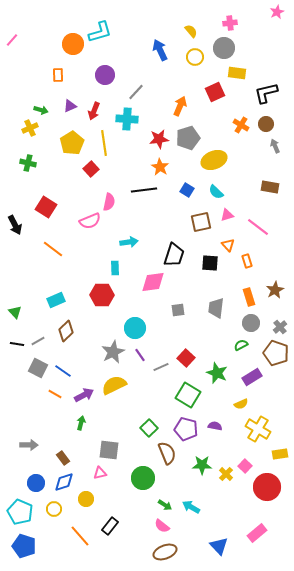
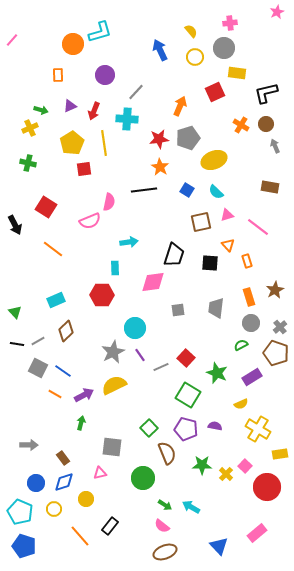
red square at (91, 169): moved 7 px left; rotated 35 degrees clockwise
gray square at (109, 450): moved 3 px right, 3 px up
